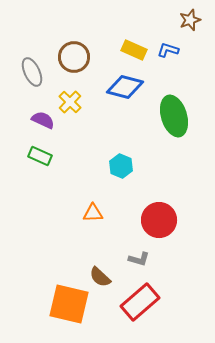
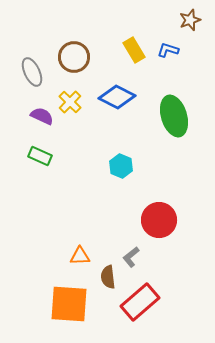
yellow rectangle: rotated 35 degrees clockwise
blue diamond: moved 8 px left, 10 px down; rotated 12 degrees clockwise
purple semicircle: moved 1 px left, 4 px up
orange triangle: moved 13 px left, 43 px down
gray L-shape: moved 8 px left, 2 px up; rotated 125 degrees clockwise
brown semicircle: moved 8 px right; rotated 40 degrees clockwise
orange square: rotated 9 degrees counterclockwise
